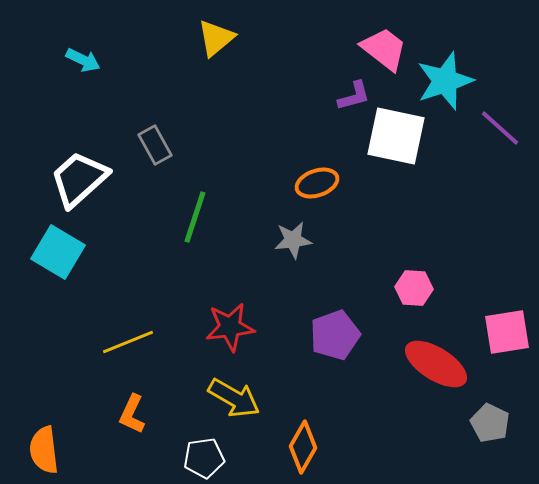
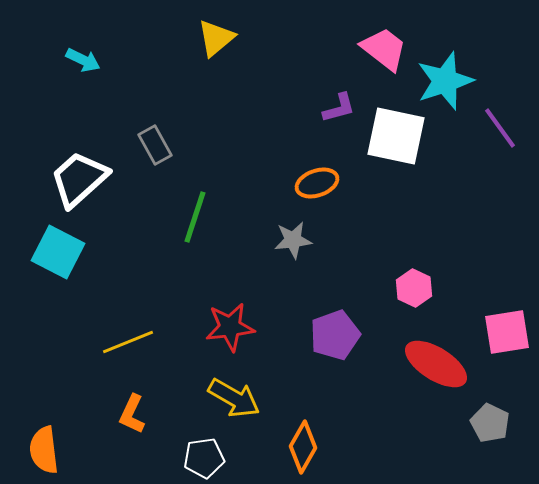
purple L-shape: moved 15 px left, 12 px down
purple line: rotated 12 degrees clockwise
cyan square: rotated 4 degrees counterclockwise
pink hexagon: rotated 21 degrees clockwise
